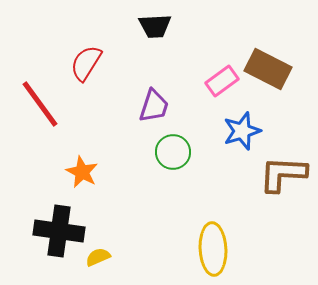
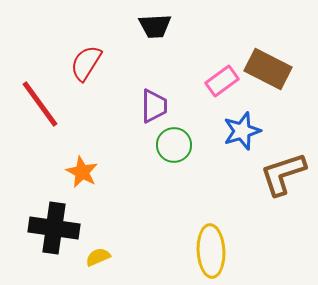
purple trapezoid: rotated 18 degrees counterclockwise
green circle: moved 1 px right, 7 px up
brown L-shape: rotated 21 degrees counterclockwise
black cross: moved 5 px left, 3 px up
yellow ellipse: moved 2 px left, 2 px down
